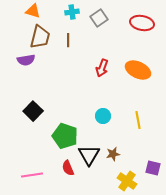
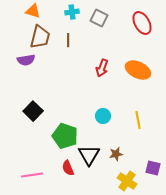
gray square: rotated 30 degrees counterclockwise
red ellipse: rotated 50 degrees clockwise
brown star: moved 3 px right
